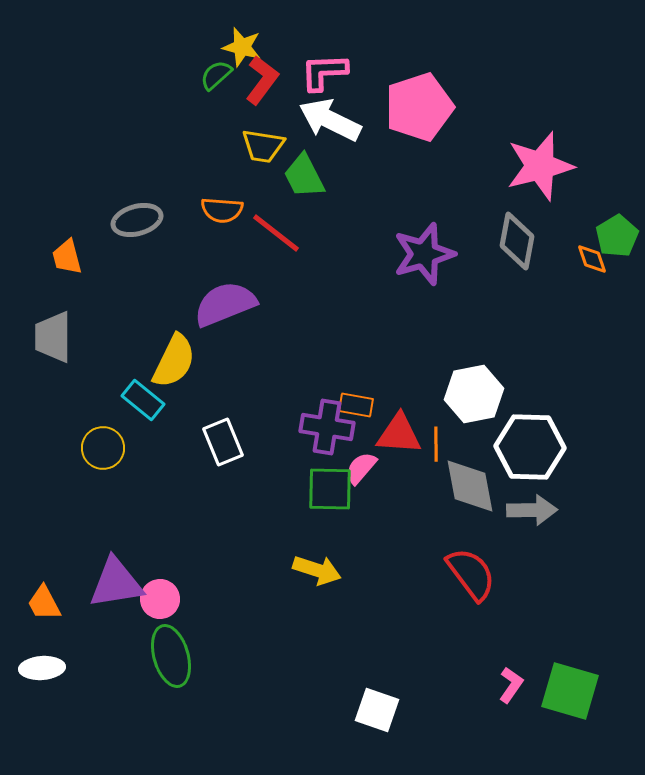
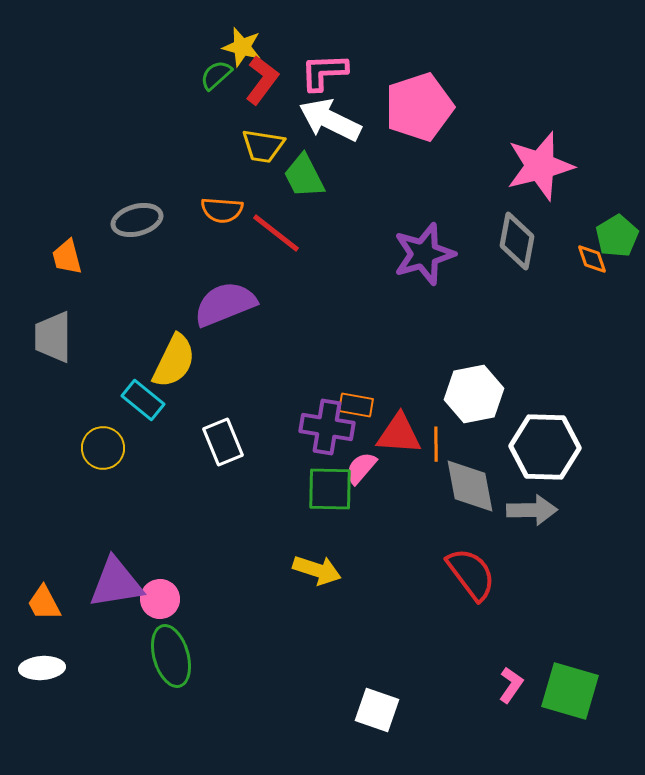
white hexagon at (530, 447): moved 15 px right
